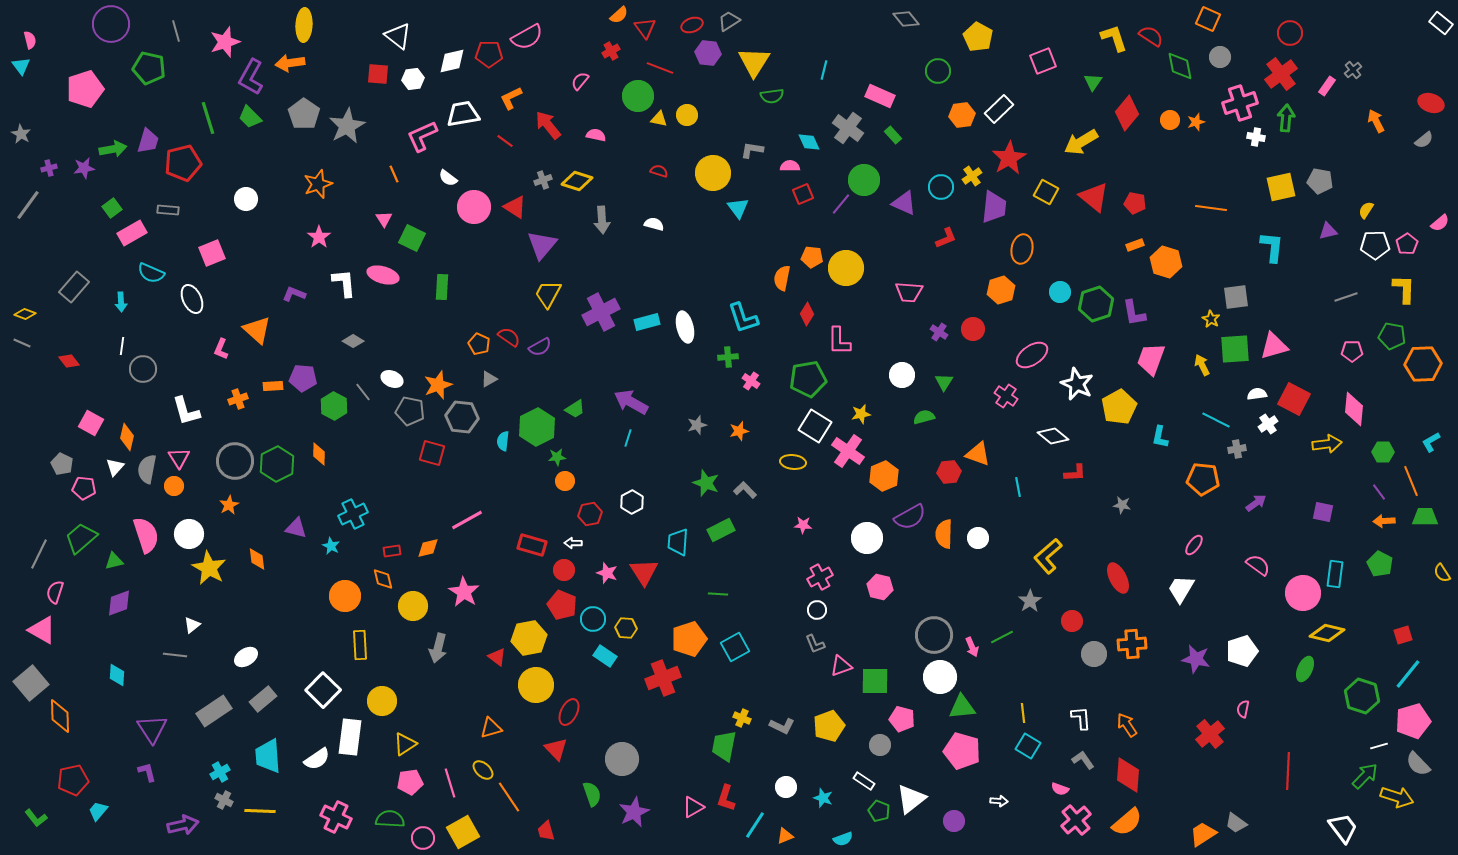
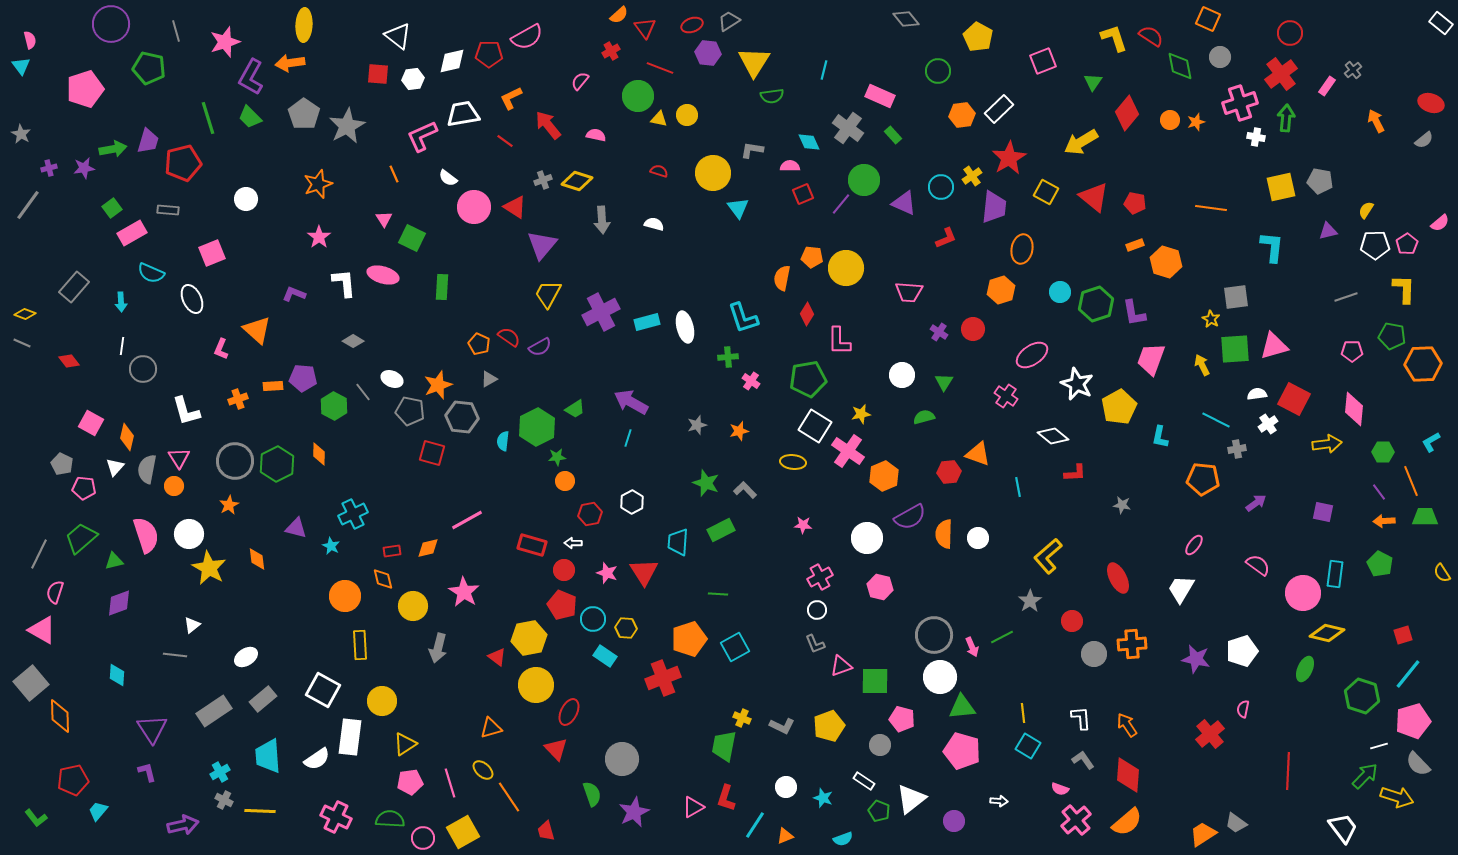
white square at (323, 690): rotated 16 degrees counterclockwise
